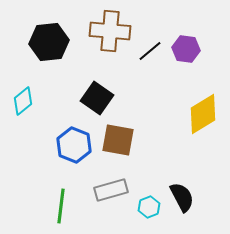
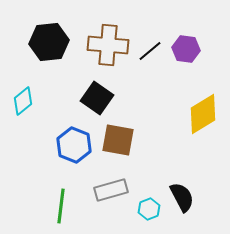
brown cross: moved 2 px left, 14 px down
cyan hexagon: moved 2 px down
